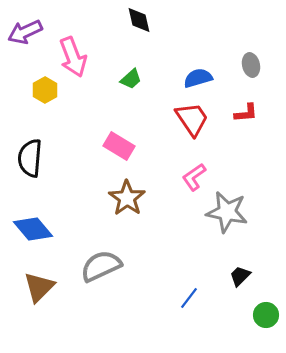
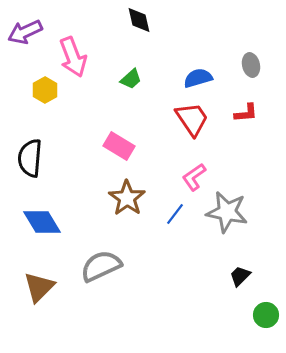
blue diamond: moved 9 px right, 7 px up; rotated 9 degrees clockwise
blue line: moved 14 px left, 84 px up
